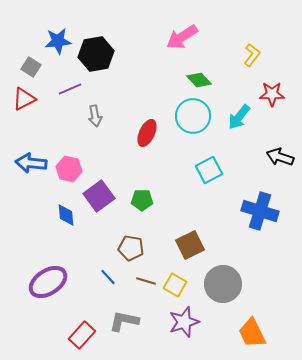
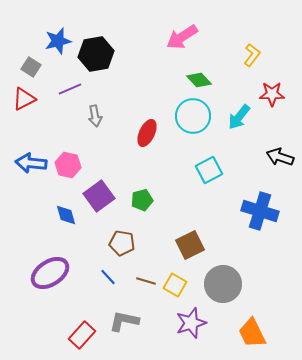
blue star: rotated 8 degrees counterclockwise
pink hexagon: moved 1 px left, 4 px up
green pentagon: rotated 15 degrees counterclockwise
blue diamond: rotated 10 degrees counterclockwise
brown pentagon: moved 9 px left, 5 px up
purple ellipse: moved 2 px right, 9 px up
purple star: moved 7 px right, 1 px down
